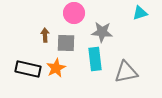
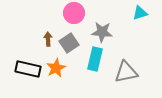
brown arrow: moved 3 px right, 4 px down
gray square: moved 3 px right; rotated 36 degrees counterclockwise
cyan rectangle: rotated 20 degrees clockwise
